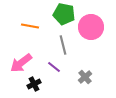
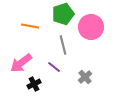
green pentagon: moved 1 px left; rotated 30 degrees counterclockwise
